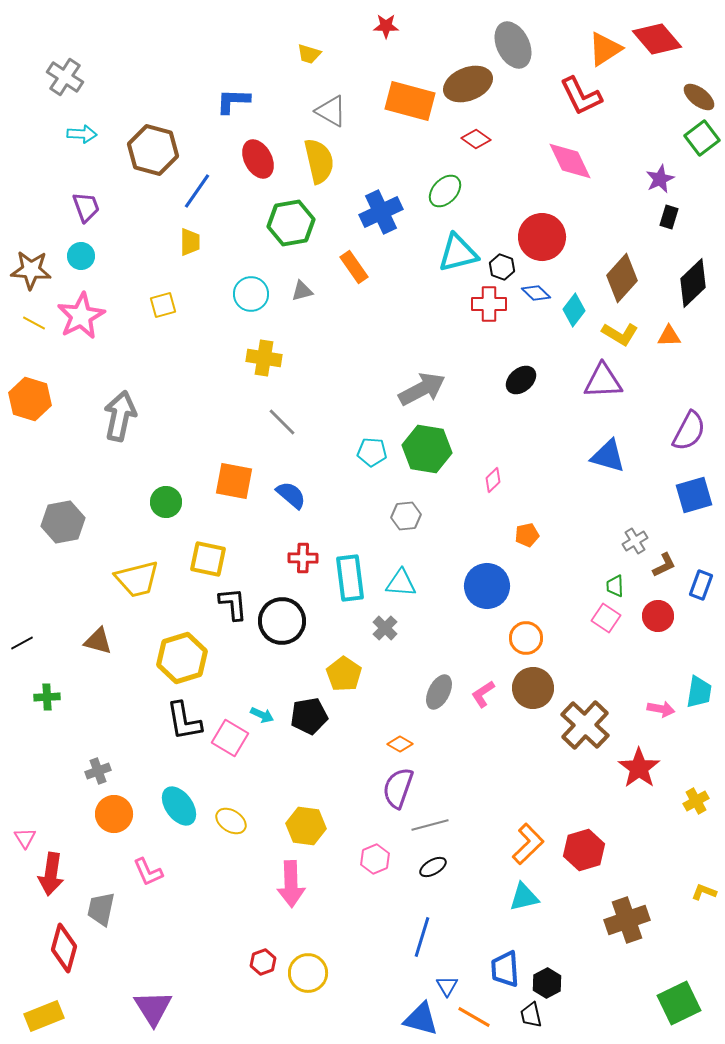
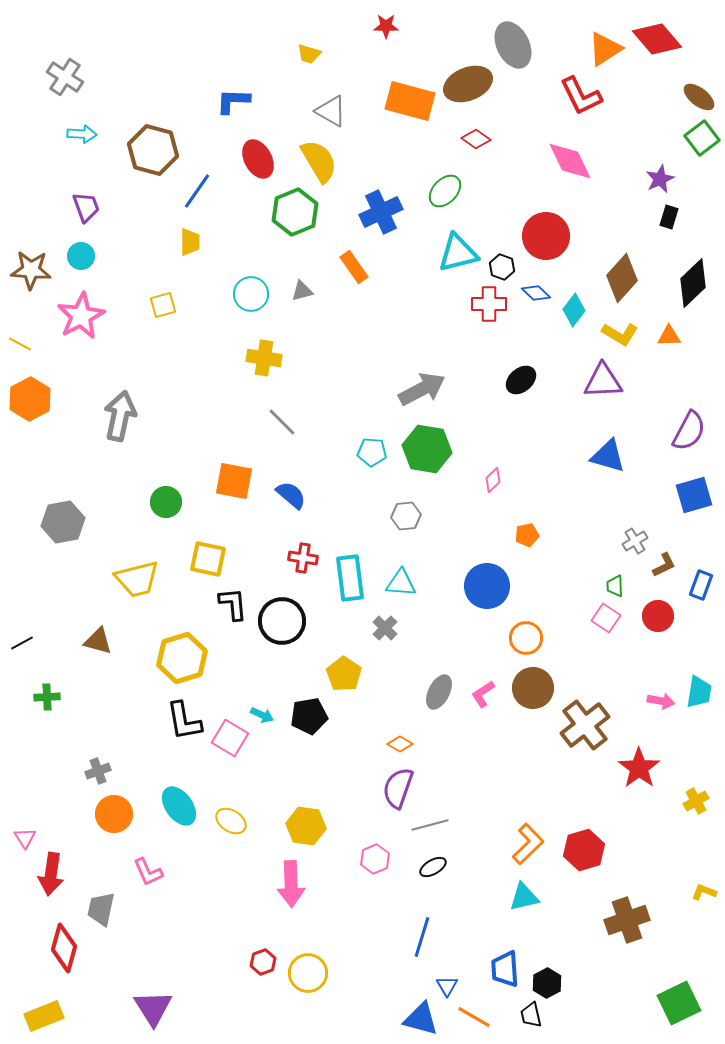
yellow semicircle at (319, 161): rotated 18 degrees counterclockwise
green hexagon at (291, 223): moved 4 px right, 11 px up; rotated 12 degrees counterclockwise
red circle at (542, 237): moved 4 px right, 1 px up
yellow line at (34, 323): moved 14 px left, 21 px down
orange hexagon at (30, 399): rotated 15 degrees clockwise
red cross at (303, 558): rotated 8 degrees clockwise
pink arrow at (661, 709): moved 8 px up
brown cross at (585, 725): rotated 9 degrees clockwise
